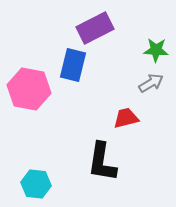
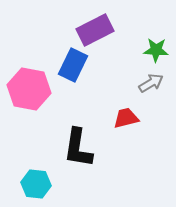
purple rectangle: moved 2 px down
blue rectangle: rotated 12 degrees clockwise
black L-shape: moved 24 px left, 14 px up
